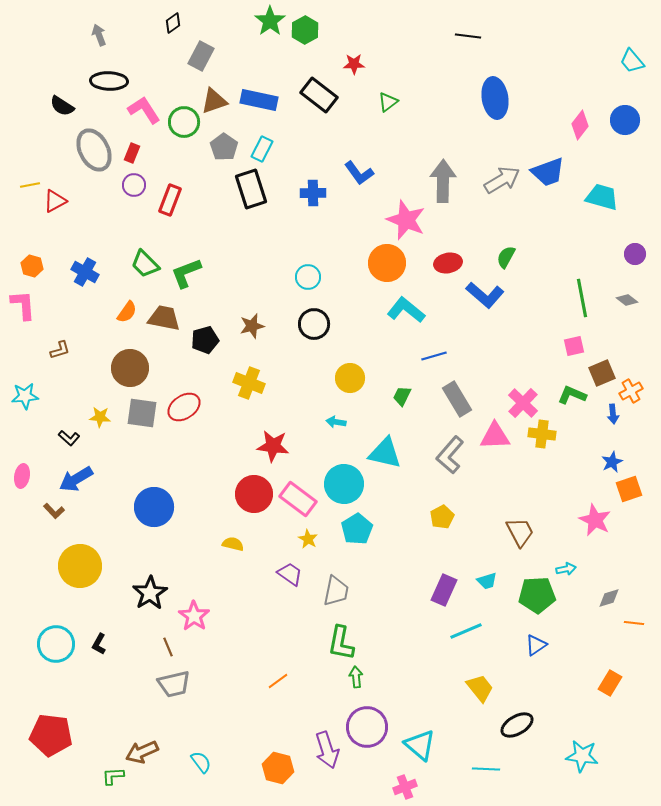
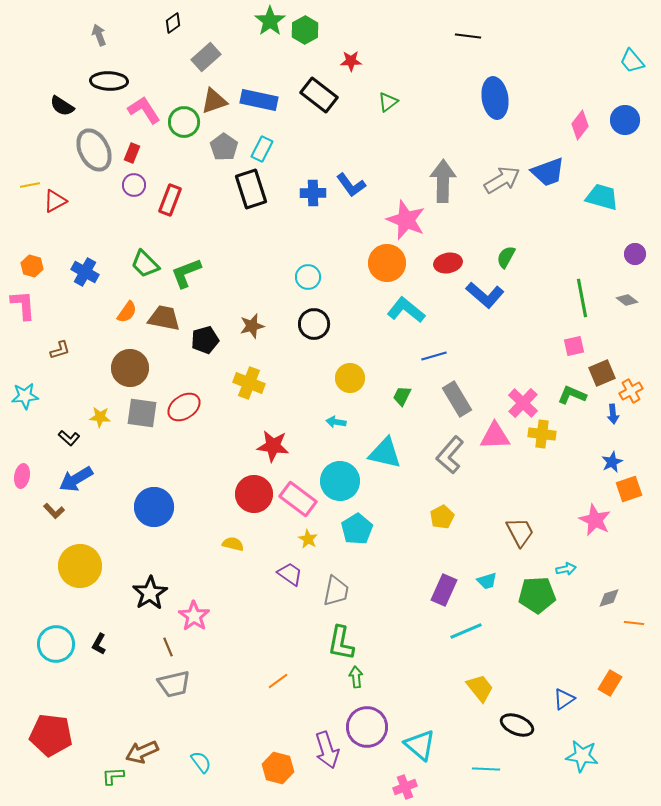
gray rectangle at (201, 56): moved 5 px right, 1 px down; rotated 20 degrees clockwise
red star at (354, 64): moved 3 px left, 3 px up
blue L-shape at (359, 173): moved 8 px left, 12 px down
cyan circle at (344, 484): moved 4 px left, 3 px up
blue triangle at (536, 645): moved 28 px right, 54 px down
black ellipse at (517, 725): rotated 52 degrees clockwise
